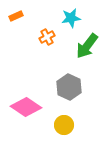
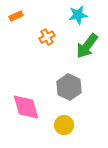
cyan star: moved 7 px right, 3 px up
pink diamond: rotated 40 degrees clockwise
